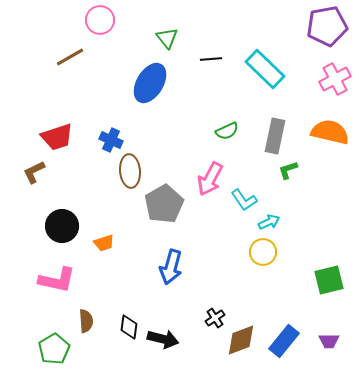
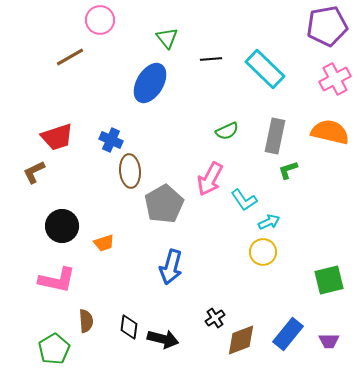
blue rectangle: moved 4 px right, 7 px up
